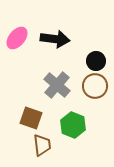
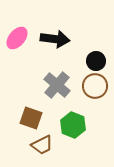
brown trapezoid: rotated 70 degrees clockwise
